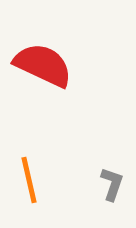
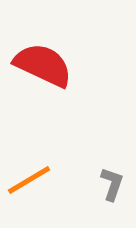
orange line: rotated 72 degrees clockwise
